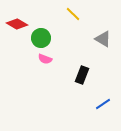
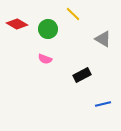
green circle: moved 7 px right, 9 px up
black rectangle: rotated 42 degrees clockwise
blue line: rotated 21 degrees clockwise
